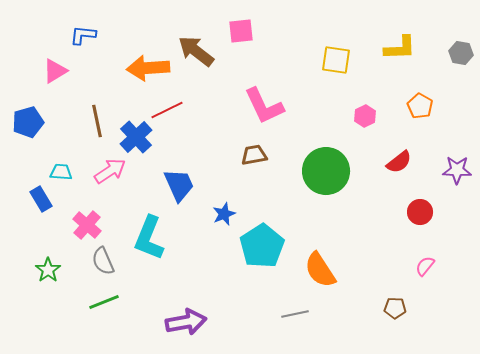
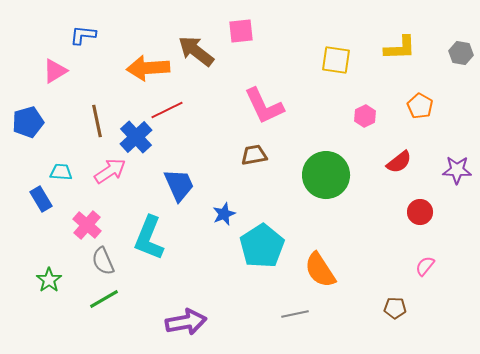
green circle: moved 4 px down
green star: moved 1 px right, 10 px down
green line: moved 3 px up; rotated 8 degrees counterclockwise
